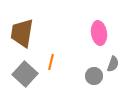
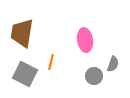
pink ellipse: moved 14 px left, 7 px down
gray square: rotated 15 degrees counterclockwise
